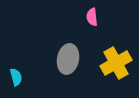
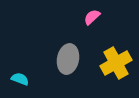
pink semicircle: rotated 54 degrees clockwise
cyan semicircle: moved 4 px right, 2 px down; rotated 54 degrees counterclockwise
